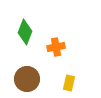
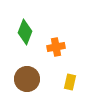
yellow rectangle: moved 1 px right, 1 px up
